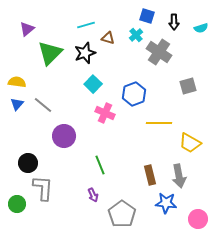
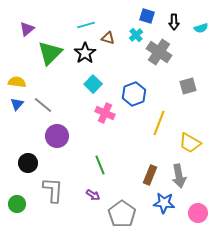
black star: rotated 15 degrees counterclockwise
yellow line: rotated 70 degrees counterclockwise
purple circle: moved 7 px left
brown rectangle: rotated 36 degrees clockwise
gray L-shape: moved 10 px right, 2 px down
purple arrow: rotated 32 degrees counterclockwise
blue star: moved 2 px left
pink circle: moved 6 px up
